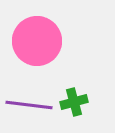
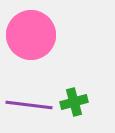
pink circle: moved 6 px left, 6 px up
